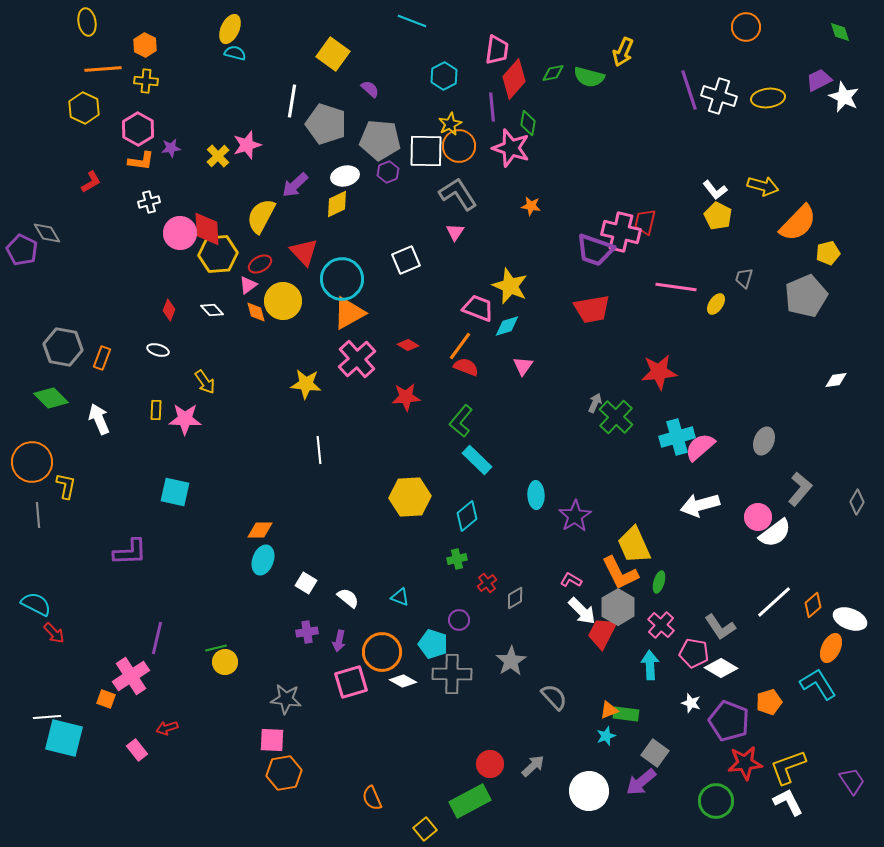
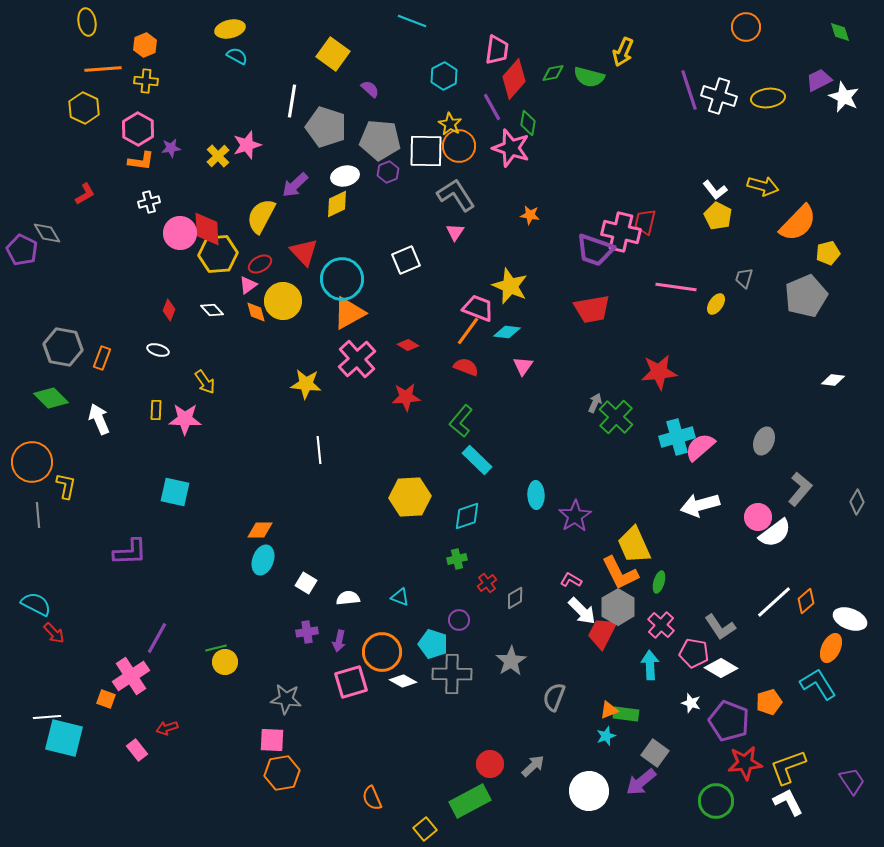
yellow ellipse at (230, 29): rotated 52 degrees clockwise
orange hexagon at (145, 45): rotated 10 degrees clockwise
cyan semicircle at (235, 53): moved 2 px right, 3 px down; rotated 15 degrees clockwise
purple line at (492, 107): rotated 24 degrees counterclockwise
gray pentagon at (326, 124): moved 3 px down
yellow star at (450, 124): rotated 15 degrees counterclockwise
red L-shape at (91, 182): moved 6 px left, 12 px down
gray L-shape at (458, 194): moved 2 px left, 1 px down
orange star at (531, 206): moved 1 px left, 9 px down
cyan diamond at (507, 326): moved 6 px down; rotated 24 degrees clockwise
orange line at (460, 346): moved 8 px right, 15 px up
white diamond at (836, 380): moved 3 px left; rotated 15 degrees clockwise
cyan diamond at (467, 516): rotated 20 degrees clockwise
white semicircle at (348, 598): rotated 45 degrees counterclockwise
orange diamond at (813, 605): moved 7 px left, 4 px up
purple line at (157, 638): rotated 16 degrees clockwise
gray semicircle at (554, 697): rotated 116 degrees counterclockwise
orange hexagon at (284, 773): moved 2 px left
